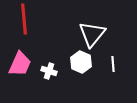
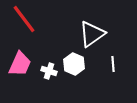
red line: rotated 32 degrees counterclockwise
white triangle: rotated 16 degrees clockwise
white hexagon: moved 7 px left, 2 px down
